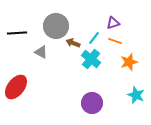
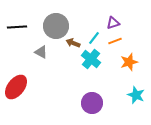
black line: moved 6 px up
orange line: rotated 40 degrees counterclockwise
